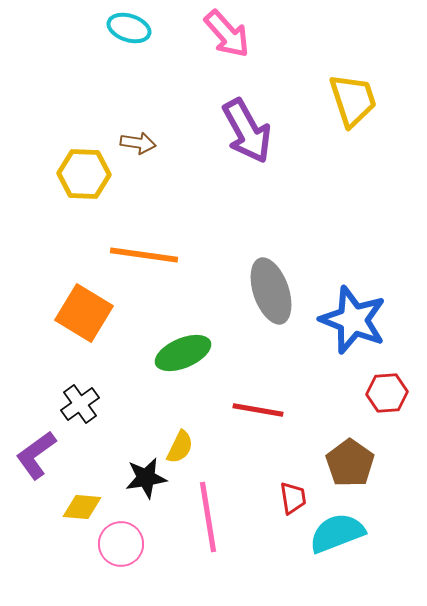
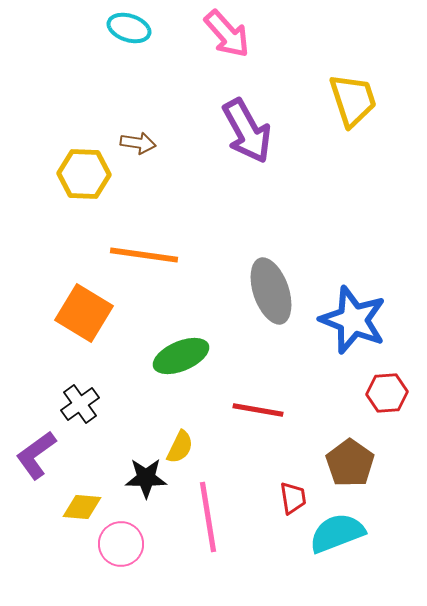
green ellipse: moved 2 px left, 3 px down
black star: rotated 9 degrees clockwise
